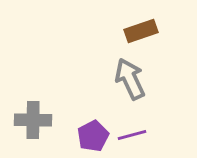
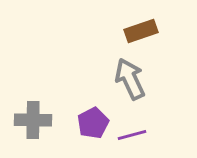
purple pentagon: moved 13 px up
